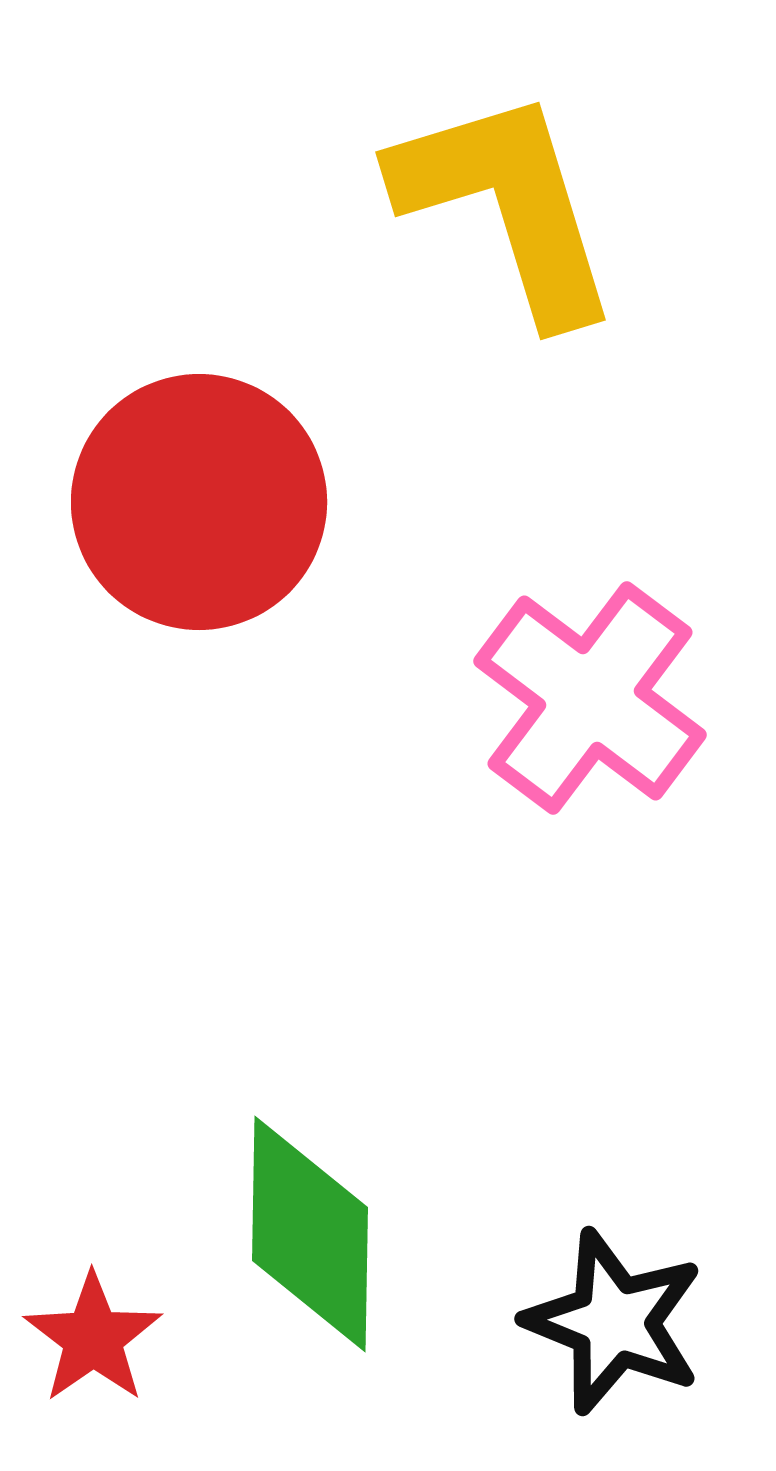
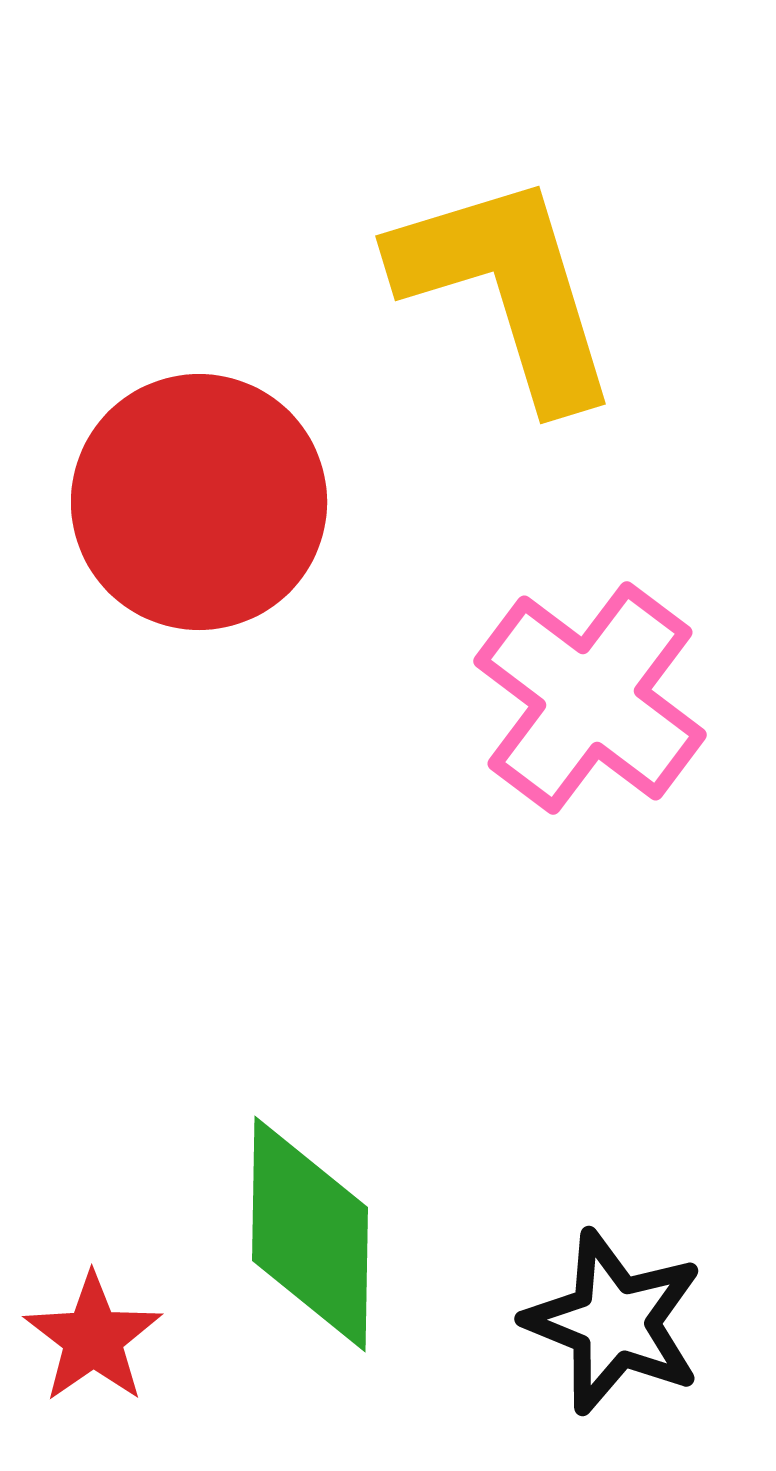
yellow L-shape: moved 84 px down
